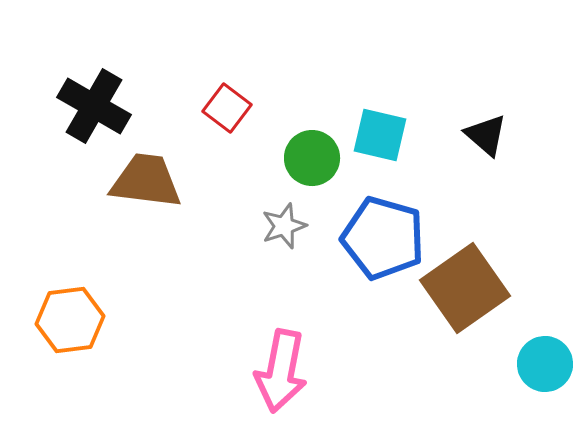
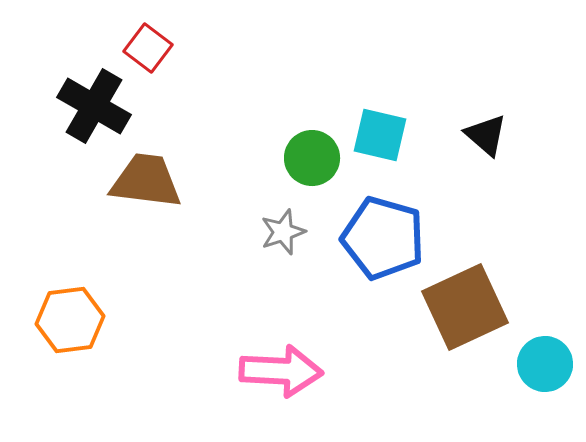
red square: moved 79 px left, 60 px up
gray star: moved 1 px left, 6 px down
brown square: moved 19 px down; rotated 10 degrees clockwise
pink arrow: rotated 98 degrees counterclockwise
